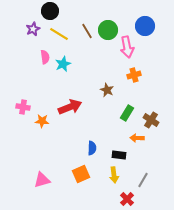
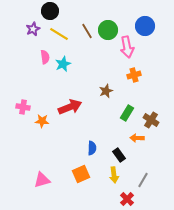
brown star: moved 1 px left, 1 px down; rotated 24 degrees clockwise
black rectangle: rotated 48 degrees clockwise
